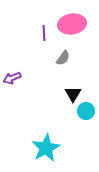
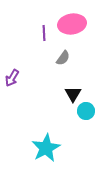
purple arrow: rotated 36 degrees counterclockwise
